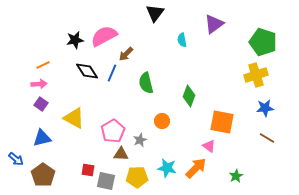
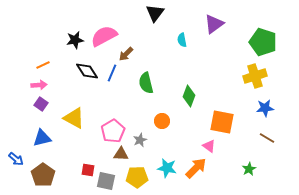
yellow cross: moved 1 px left, 1 px down
pink arrow: moved 1 px down
green star: moved 13 px right, 7 px up
